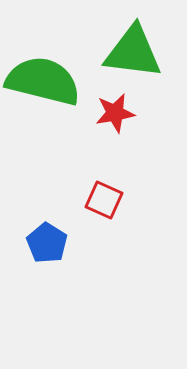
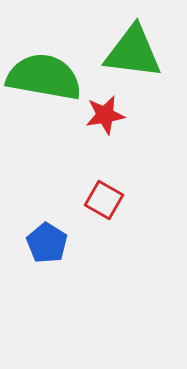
green semicircle: moved 1 px right, 4 px up; rotated 4 degrees counterclockwise
red star: moved 10 px left, 2 px down
red square: rotated 6 degrees clockwise
